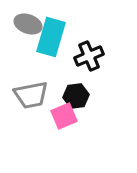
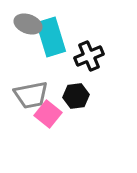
cyan rectangle: rotated 33 degrees counterclockwise
pink square: moved 16 px left, 2 px up; rotated 28 degrees counterclockwise
